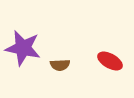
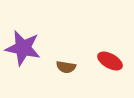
brown semicircle: moved 6 px right, 2 px down; rotated 12 degrees clockwise
